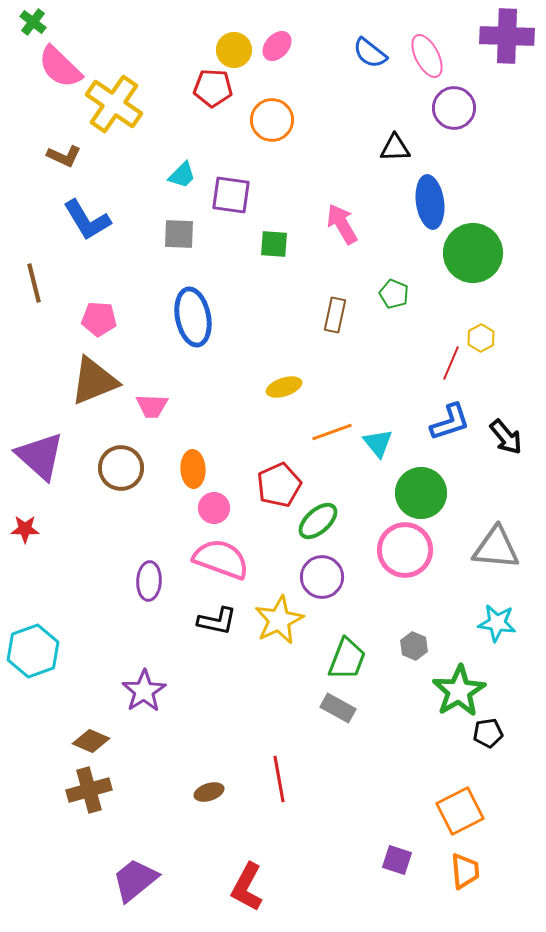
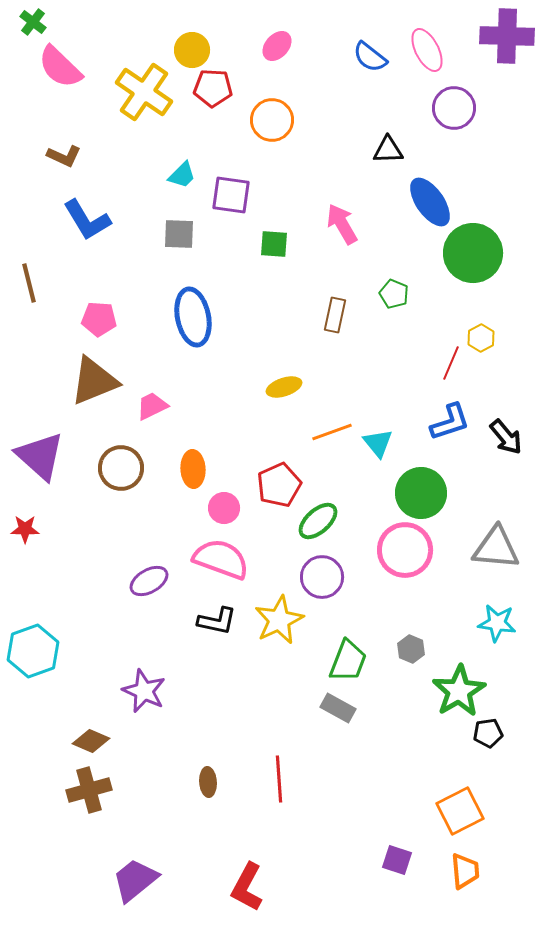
yellow circle at (234, 50): moved 42 px left
blue semicircle at (370, 53): moved 4 px down
pink ellipse at (427, 56): moved 6 px up
yellow cross at (114, 104): moved 30 px right, 12 px up
black triangle at (395, 148): moved 7 px left, 2 px down
blue ellipse at (430, 202): rotated 27 degrees counterclockwise
brown line at (34, 283): moved 5 px left
pink trapezoid at (152, 406): rotated 152 degrees clockwise
pink circle at (214, 508): moved 10 px right
purple ellipse at (149, 581): rotated 57 degrees clockwise
gray hexagon at (414, 646): moved 3 px left, 3 px down
green trapezoid at (347, 659): moved 1 px right, 2 px down
purple star at (144, 691): rotated 15 degrees counterclockwise
red line at (279, 779): rotated 6 degrees clockwise
brown ellipse at (209, 792): moved 1 px left, 10 px up; rotated 76 degrees counterclockwise
